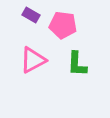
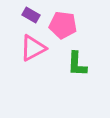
pink triangle: moved 12 px up
